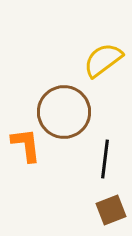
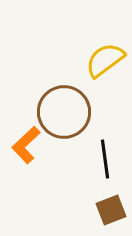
yellow semicircle: moved 2 px right
orange L-shape: rotated 126 degrees counterclockwise
black line: rotated 15 degrees counterclockwise
